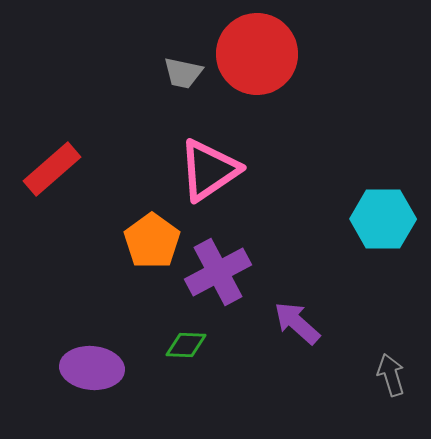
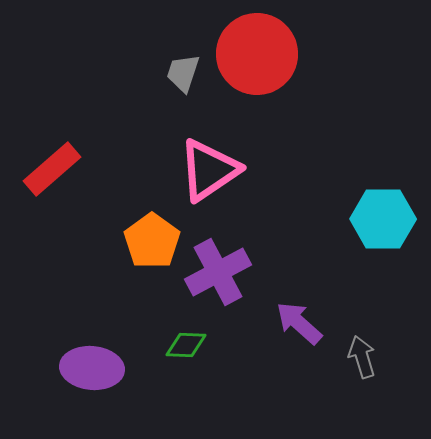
gray trapezoid: rotated 96 degrees clockwise
purple arrow: moved 2 px right
gray arrow: moved 29 px left, 18 px up
